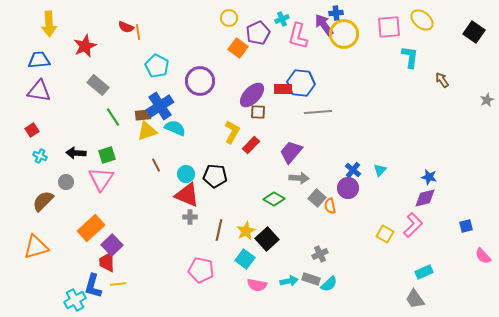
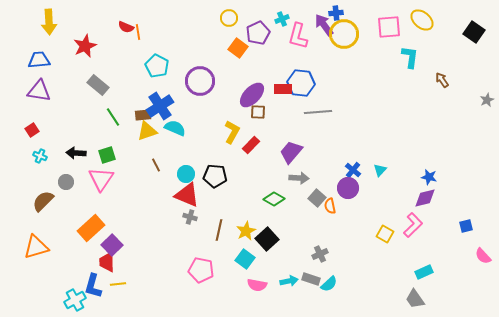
yellow arrow at (49, 24): moved 2 px up
gray cross at (190, 217): rotated 16 degrees clockwise
